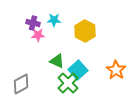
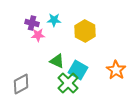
purple cross: moved 1 px left
cyan square: rotated 18 degrees counterclockwise
